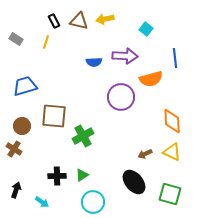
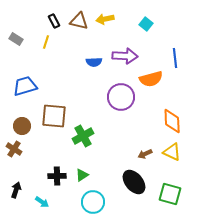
cyan square: moved 5 px up
